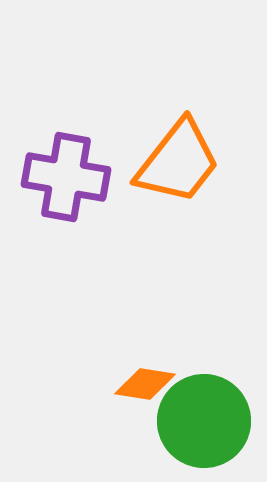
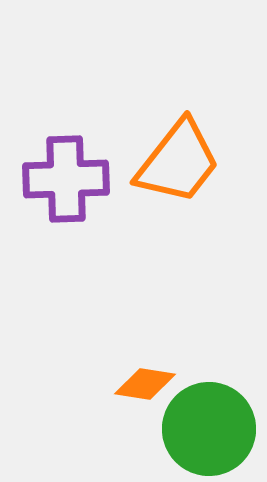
purple cross: moved 2 px down; rotated 12 degrees counterclockwise
green circle: moved 5 px right, 8 px down
